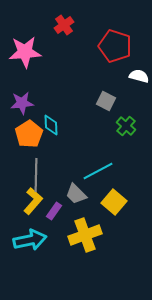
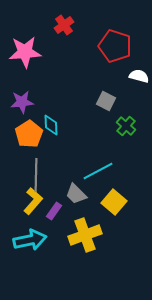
purple star: moved 1 px up
